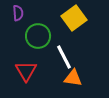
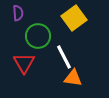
red triangle: moved 2 px left, 8 px up
